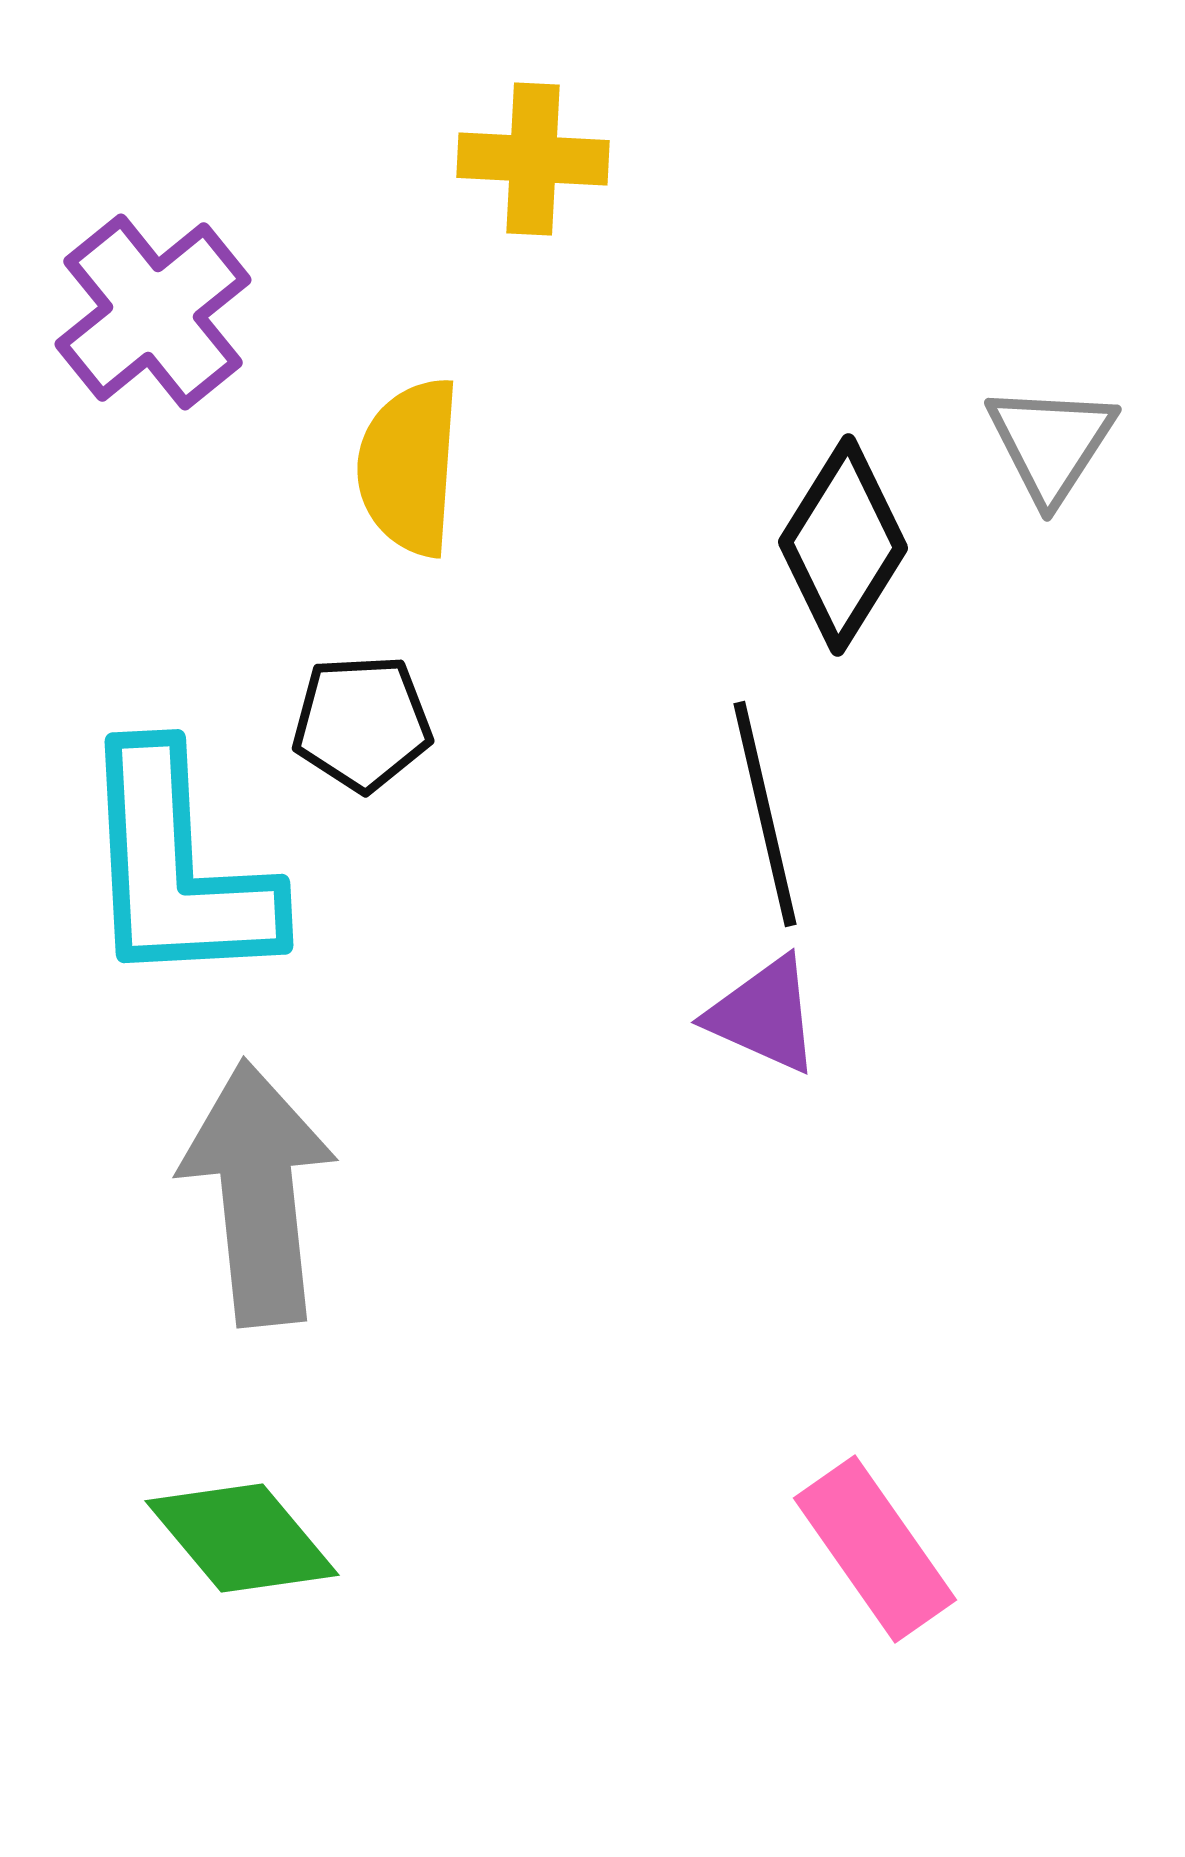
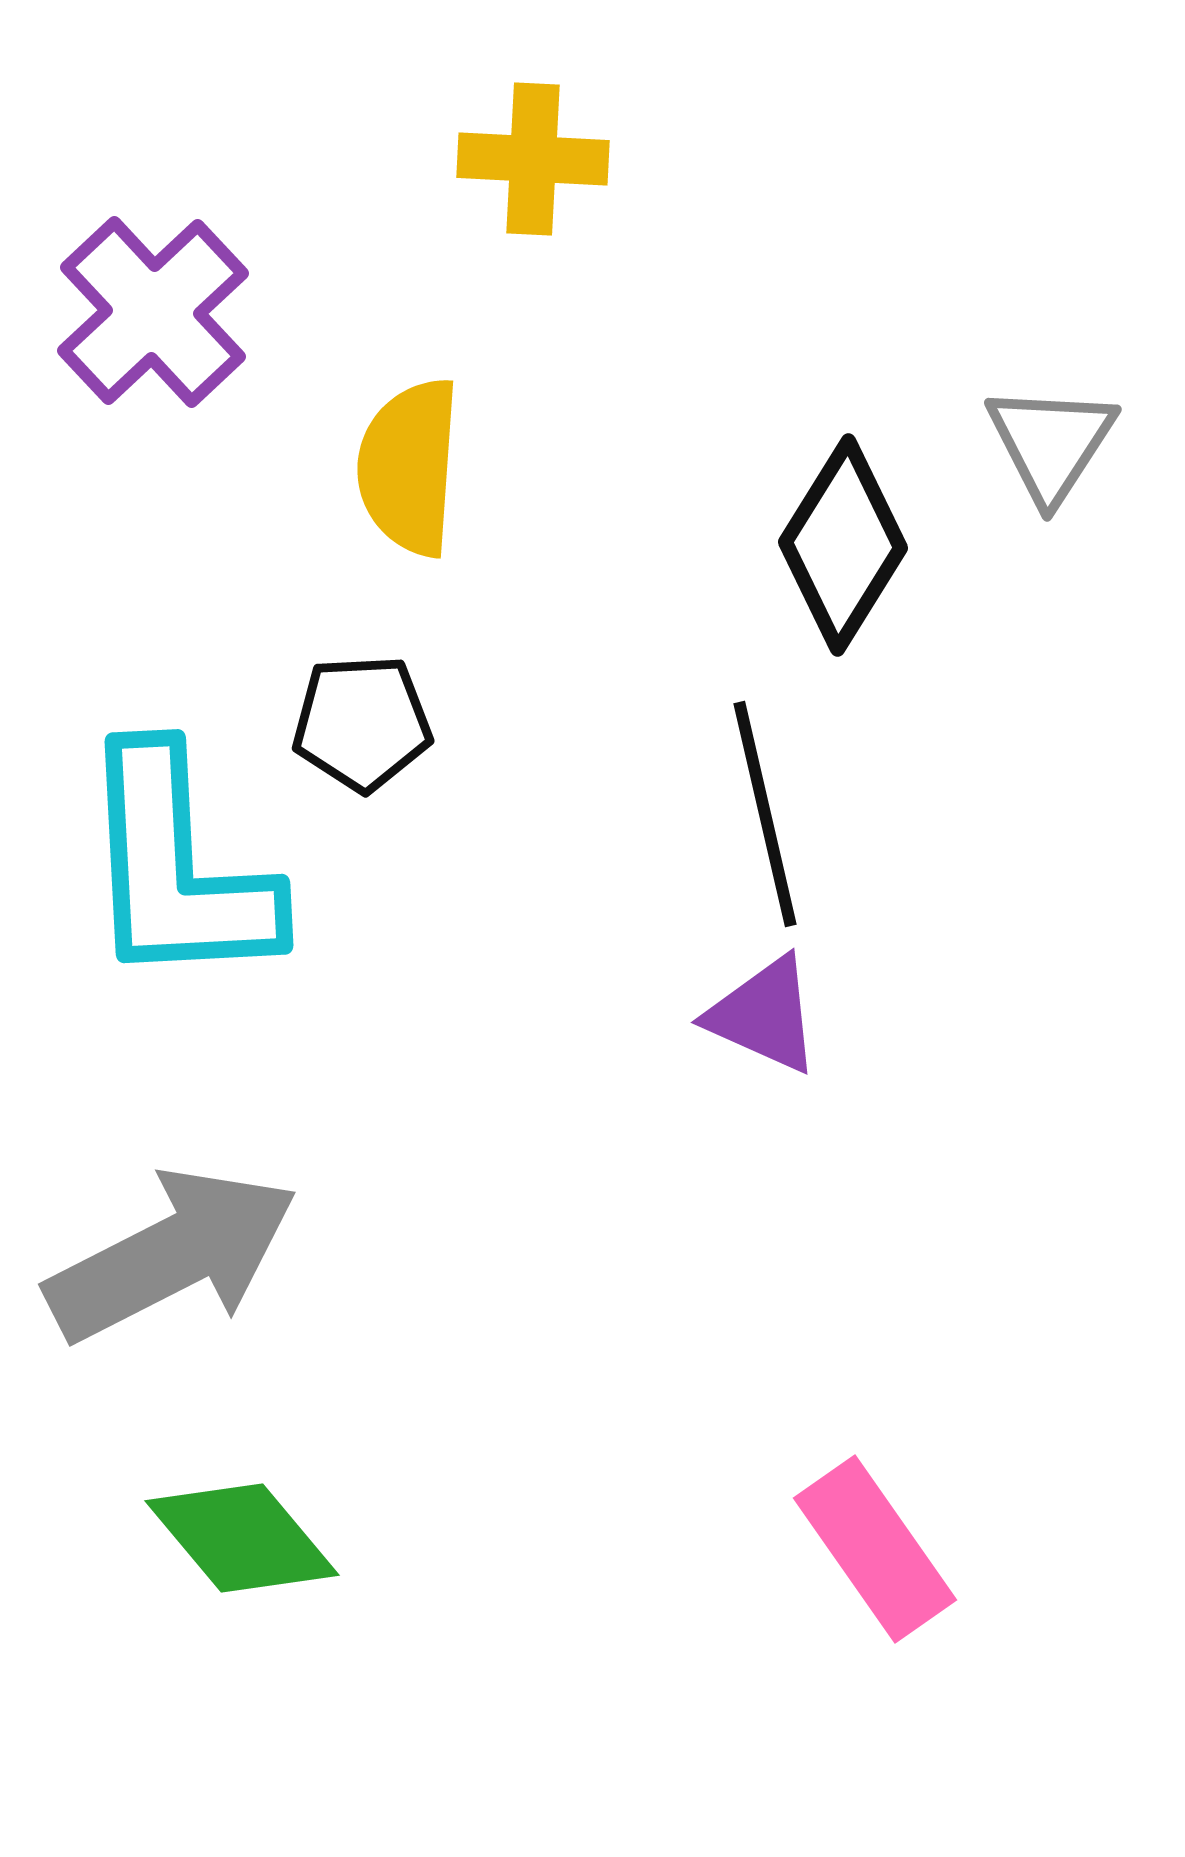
purple cross: rotated 4 degrees counterclockwise
gray arrow: moved 86 px left, 62 px down; rotated 69 degrees clockwise
